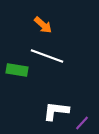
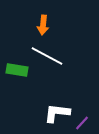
orange arrow: rotated 54 degrees clockwise
white line: rotated 8 degrees clockwise
white L-shape: moved 1 px right, 2 px down
